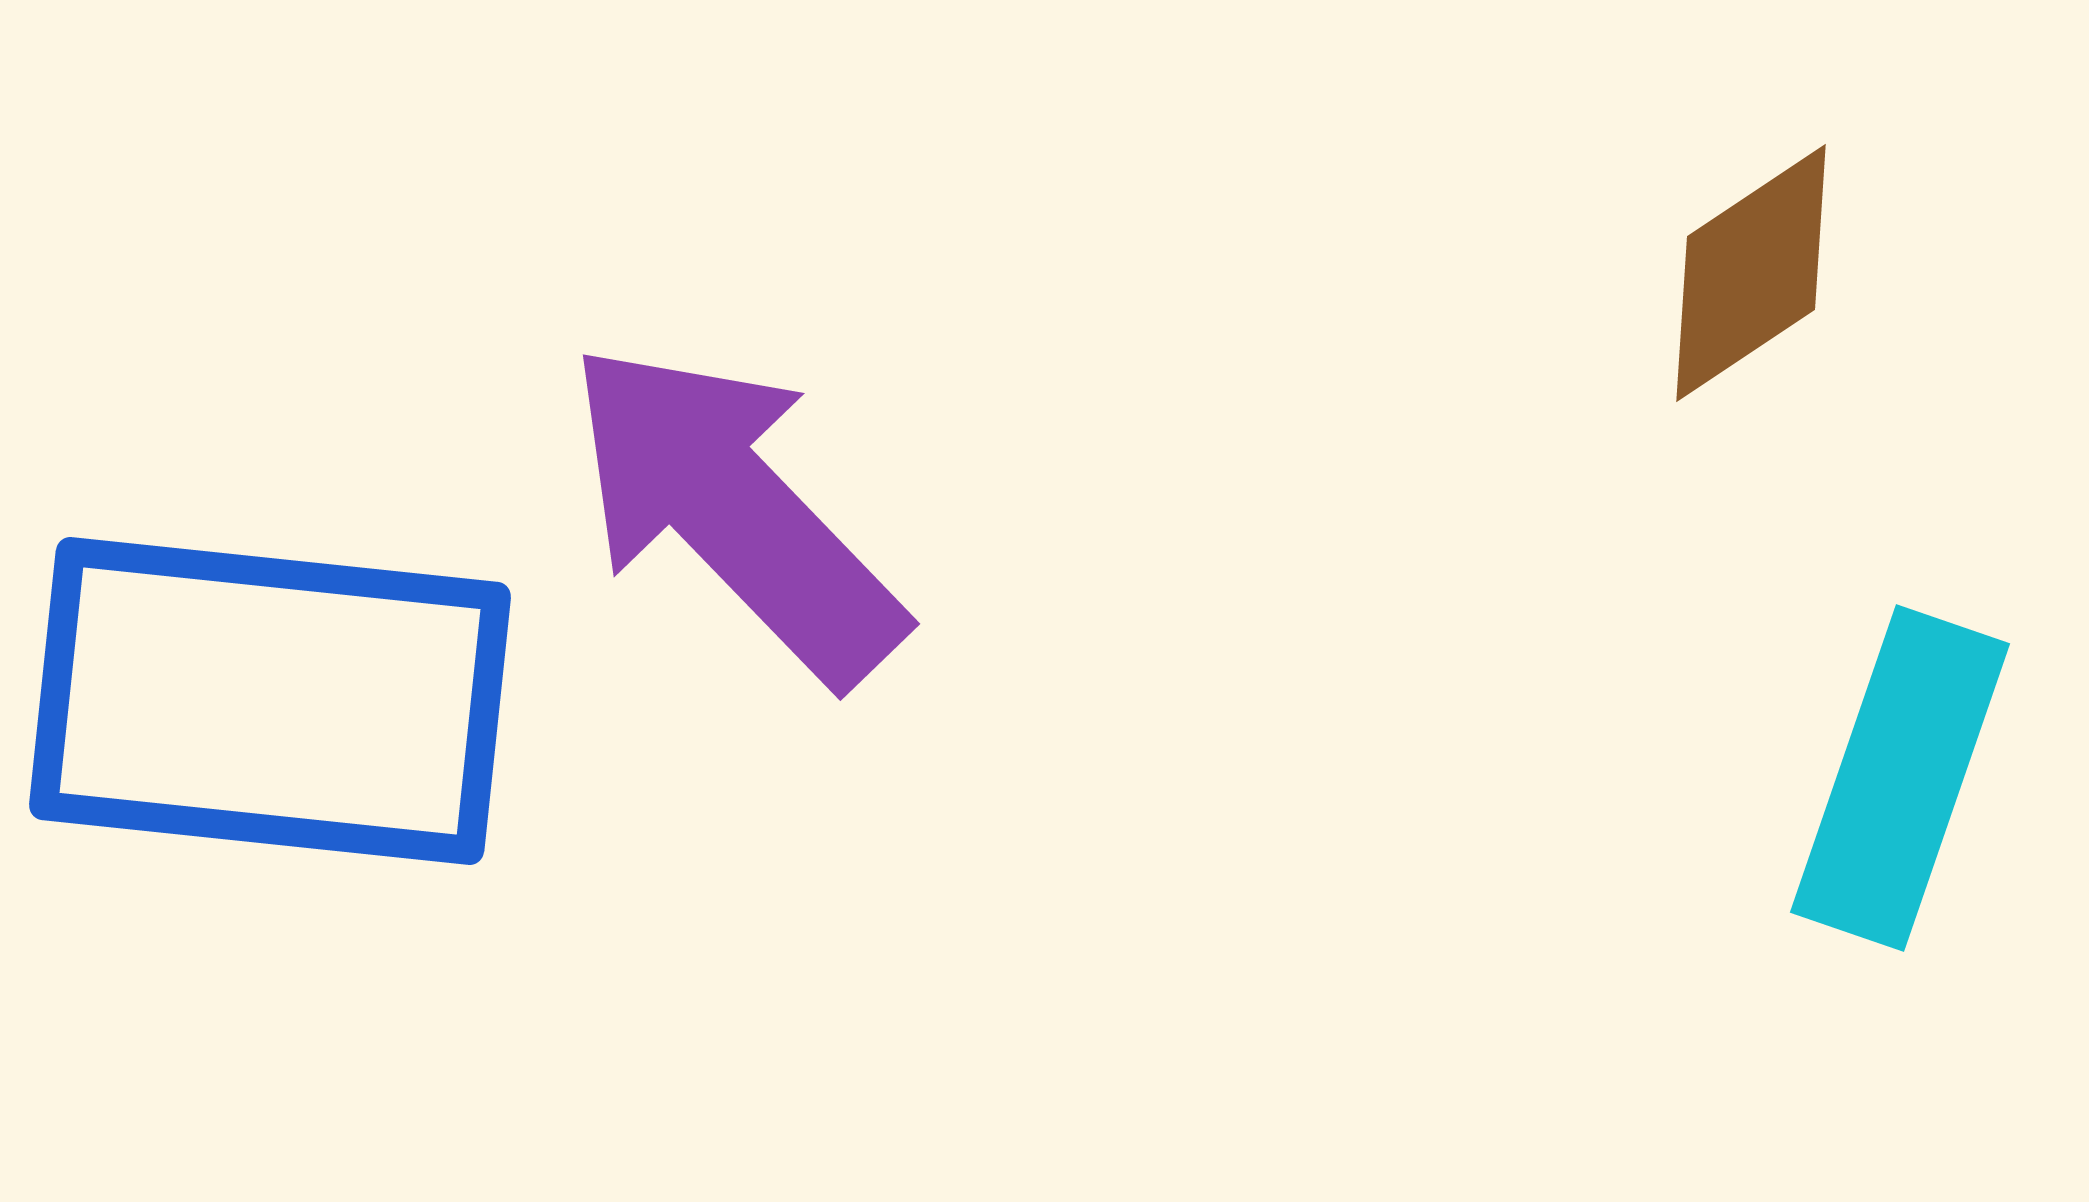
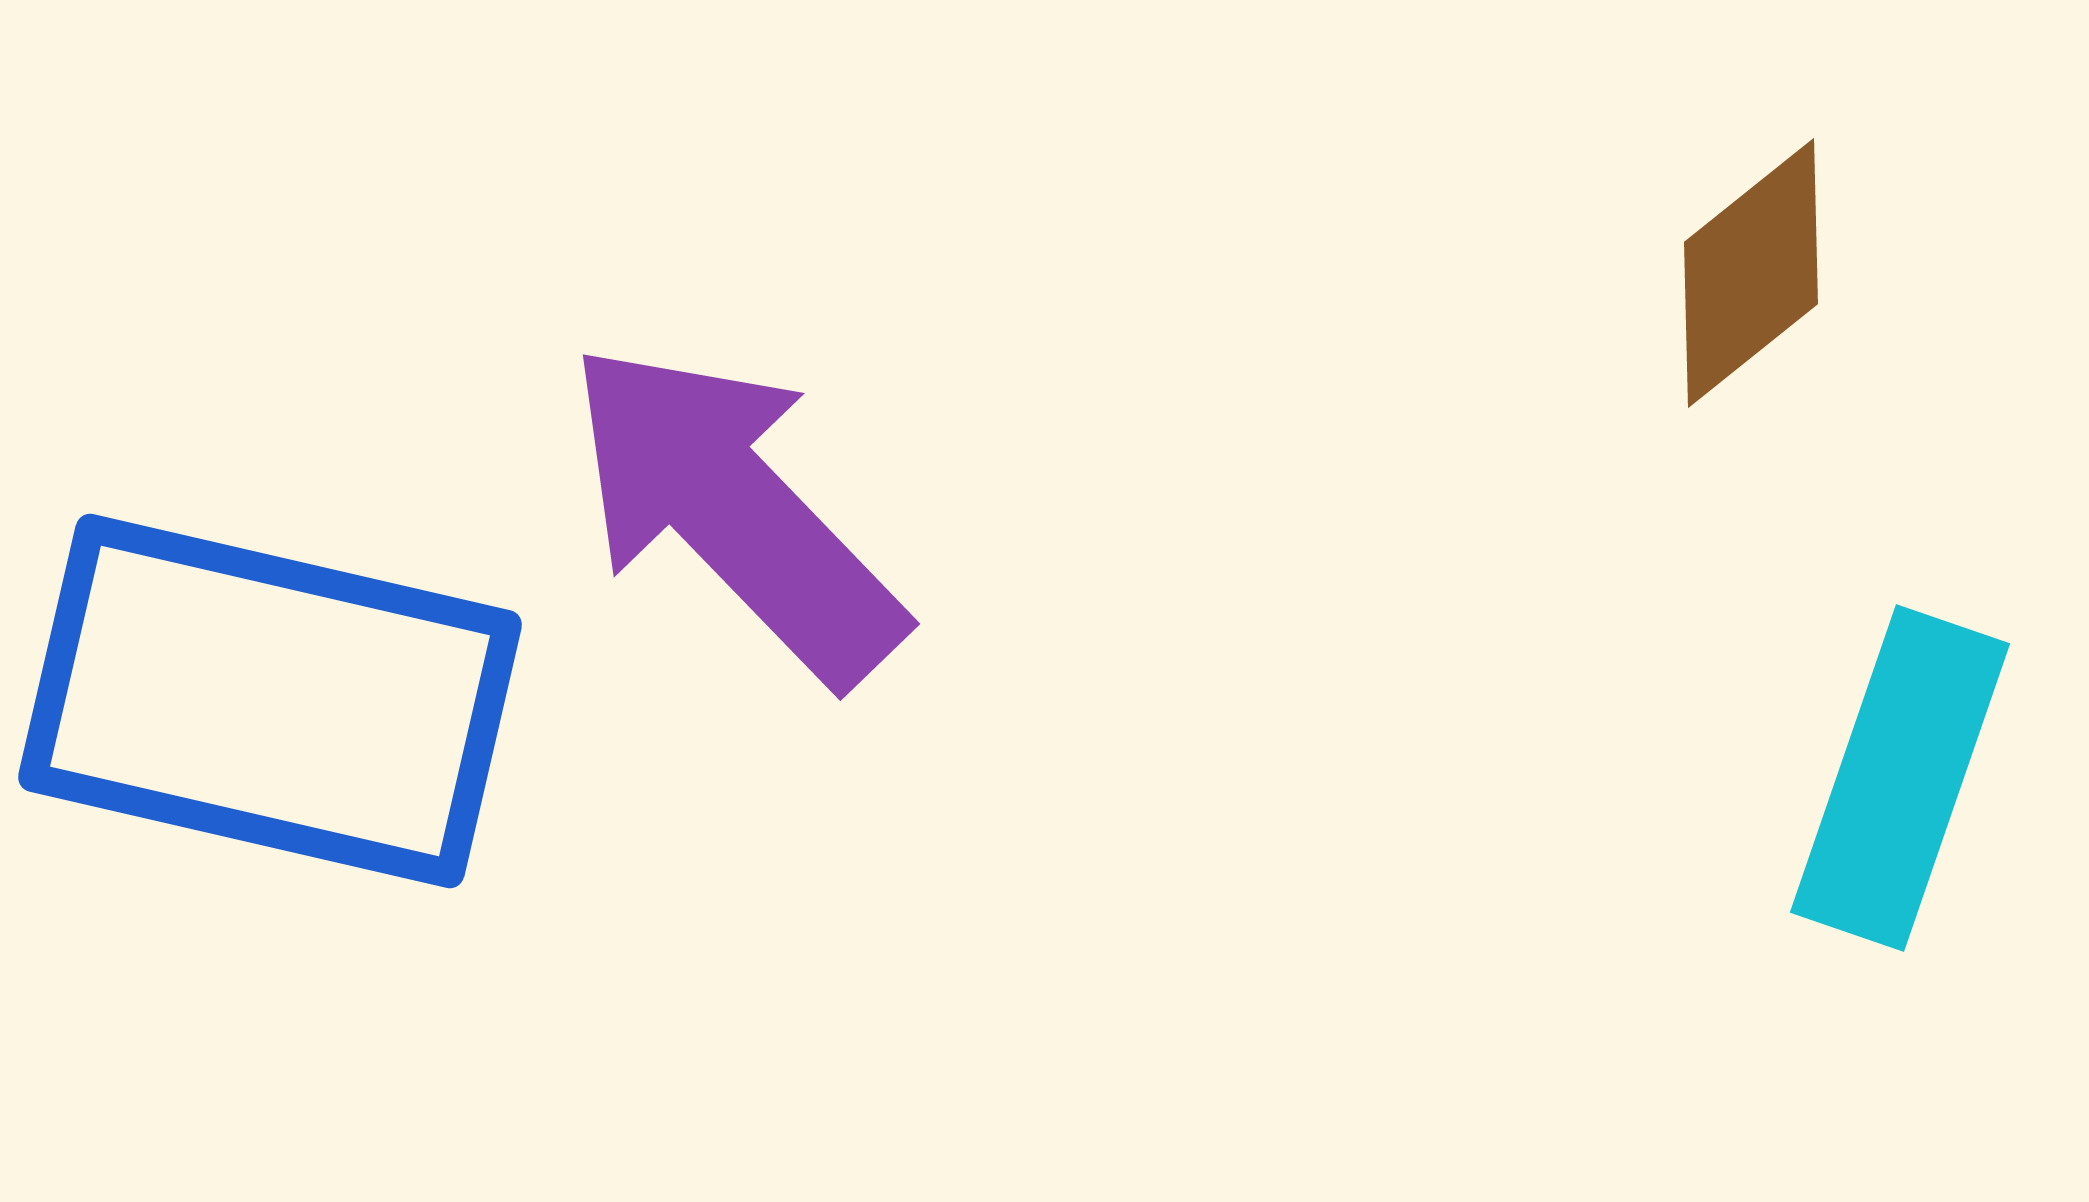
brown diamond: rotated 5 degrees counterclockwise
blue rectangle: rotated 7 degrees clockwise
